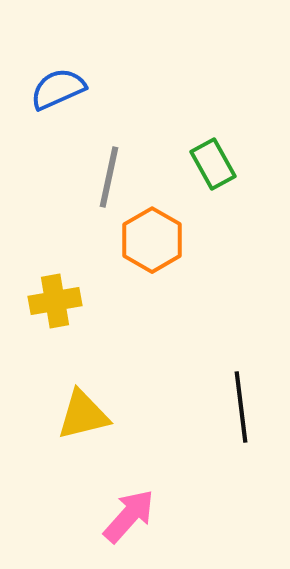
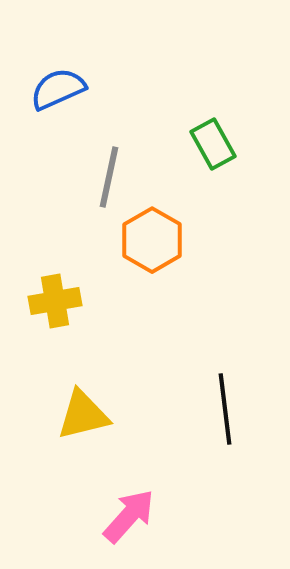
green rectangle: moved 20 px up
black line: moved 16 px left, 2 px down
